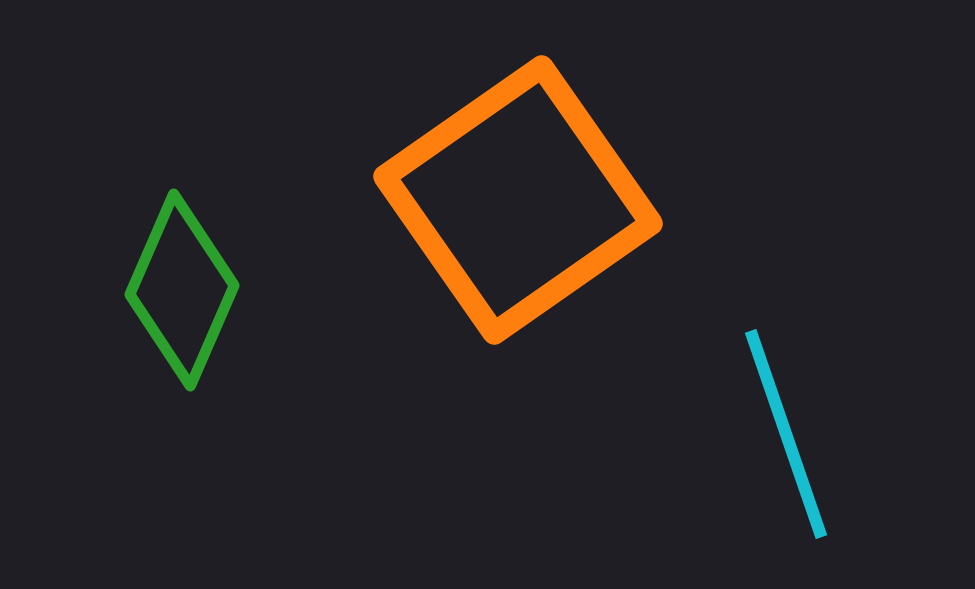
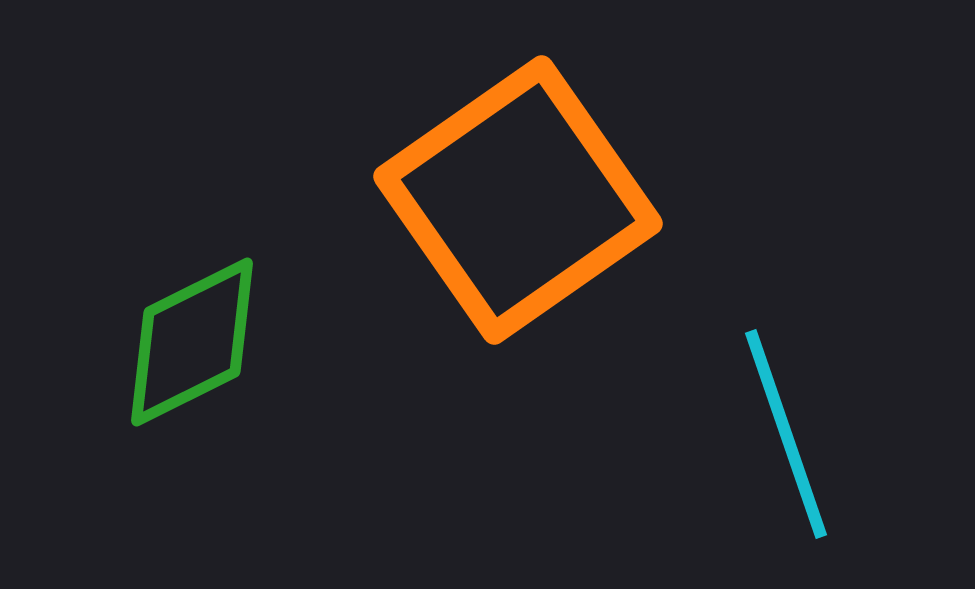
green diamond: moved 10 px right, 52 px down; rotated 40 degrees clockwise
